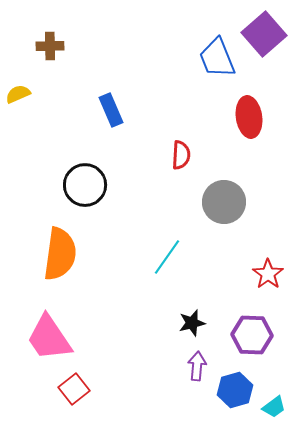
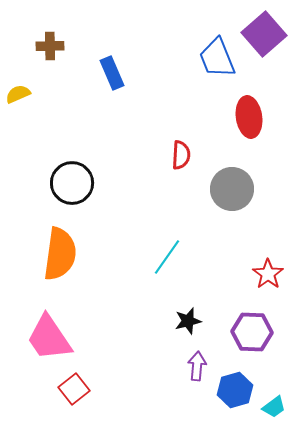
blue rectangle: moved 1 px right, 37 px up
black circle: moved 13 px left, 2 px up
gray circle: moved 8 px right, 13 px up
black star: moved 4 px left, 2 px up
purple hexagon: moved 3 px up
